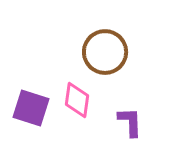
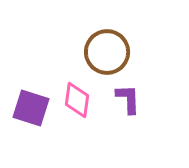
brown circle: moved 2 px right
purple L-shape: moved 2 px left, 23 px up
